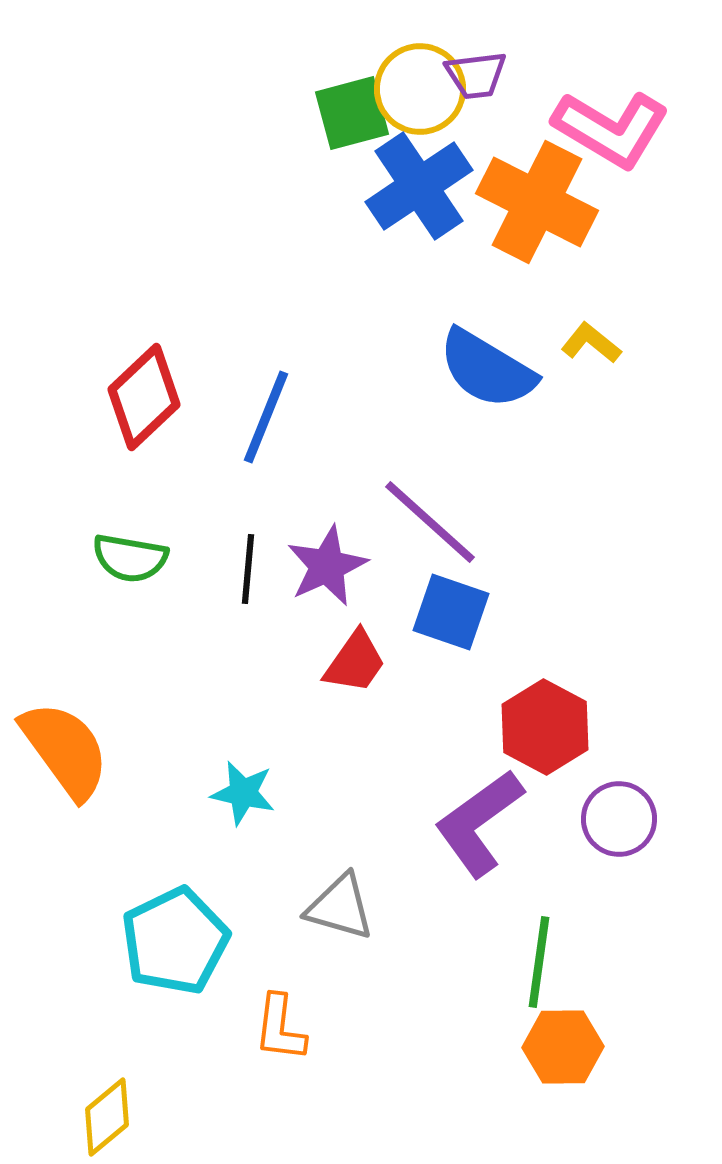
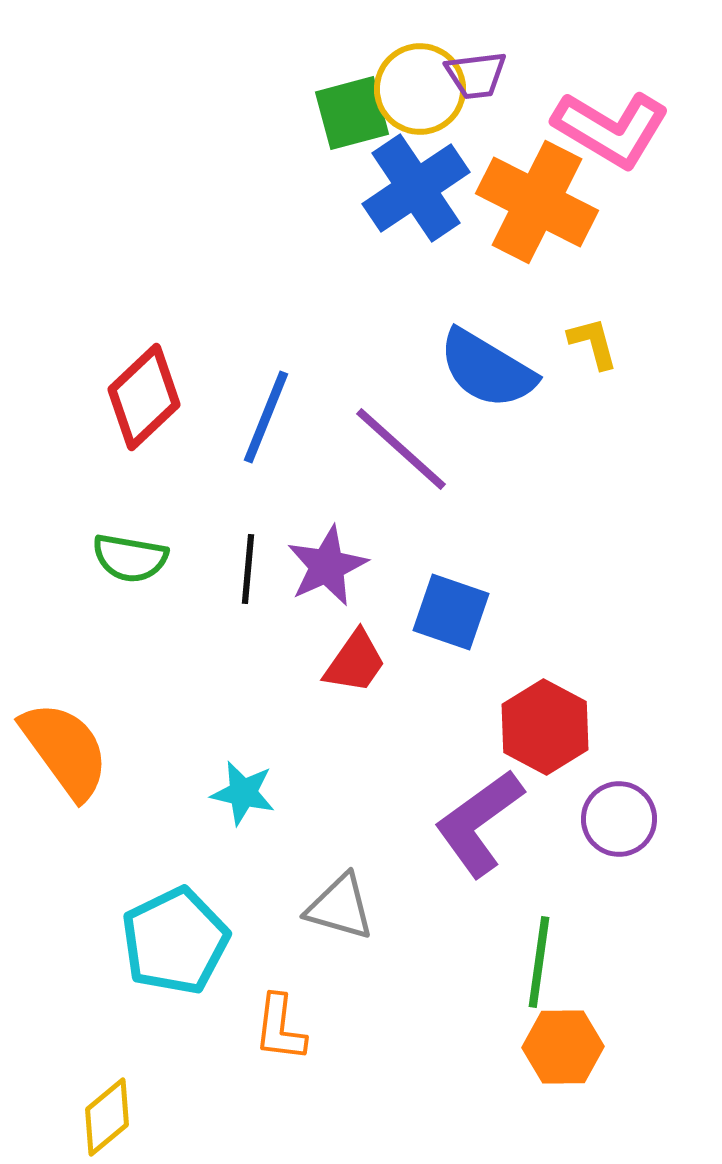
blue cross: moved 3 px left, 2 px down
yellow L-shape: moved 2 px right; rotated 36 degrees clockwise
purple line: moved 29 px left, 73 px up
